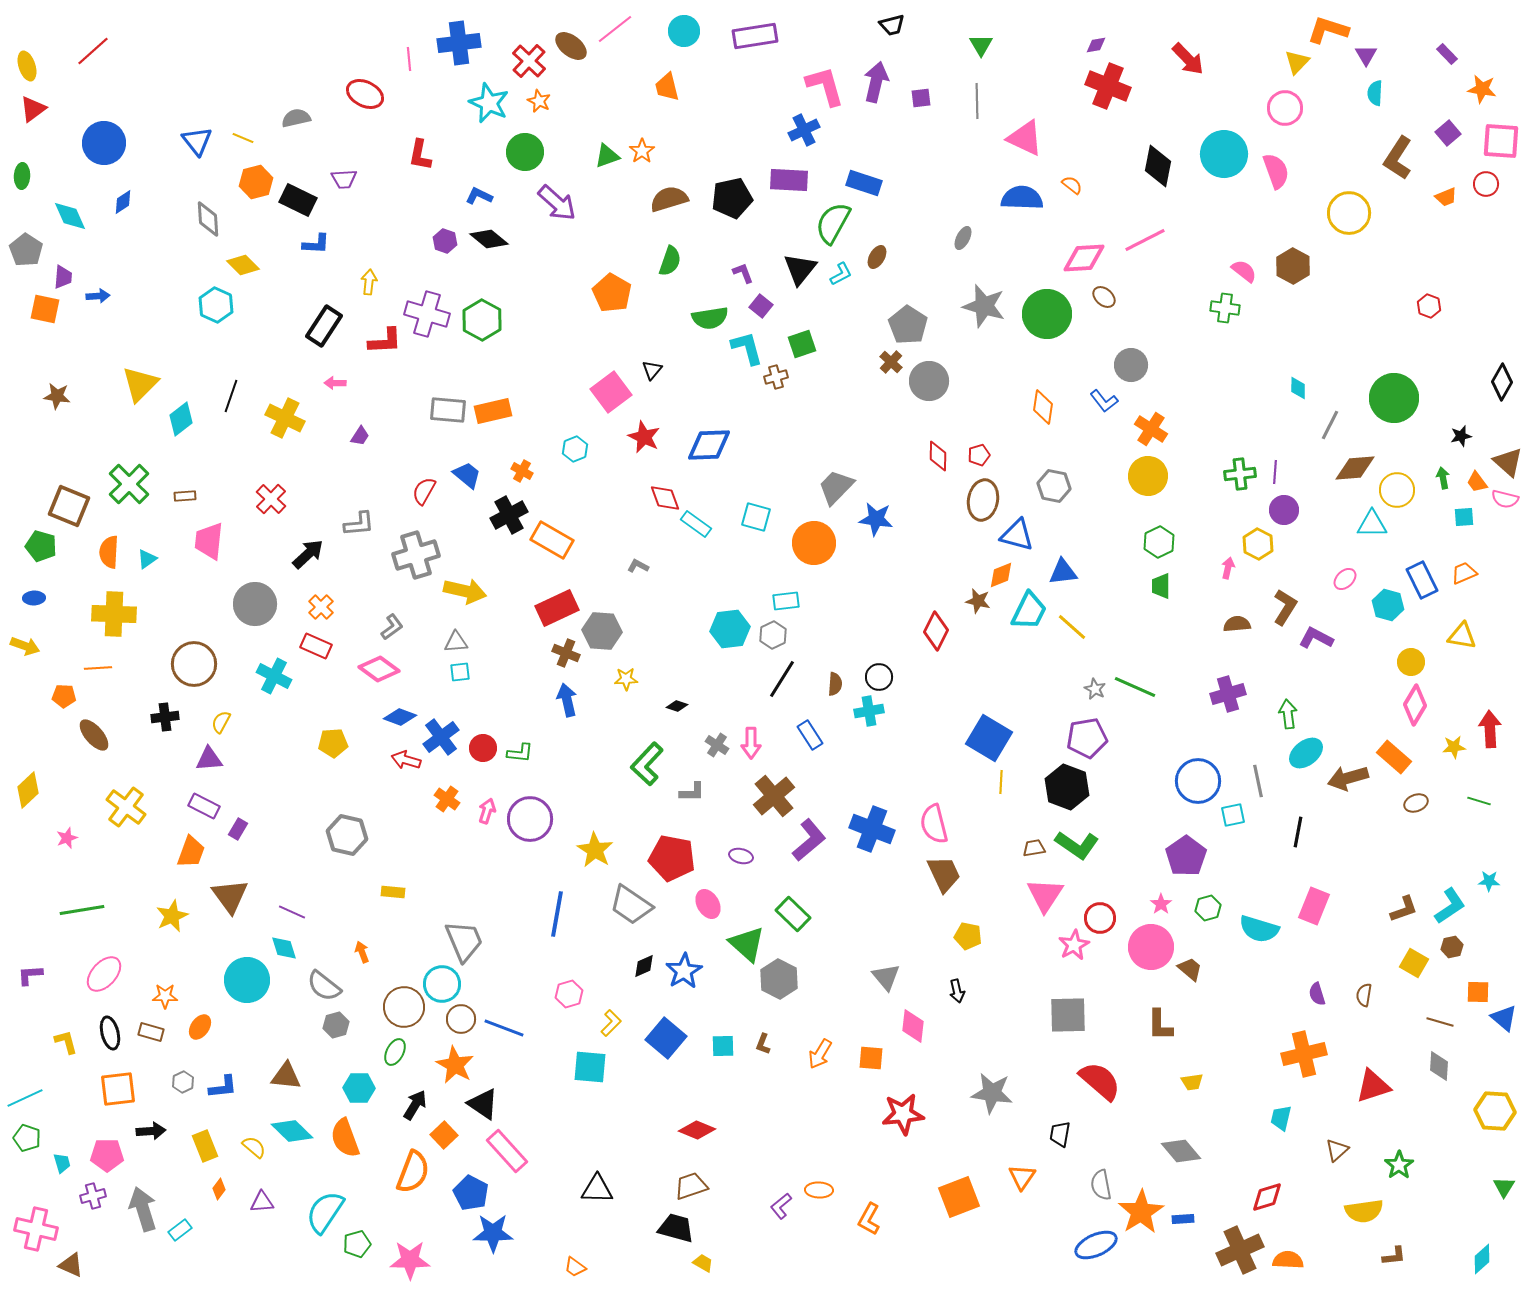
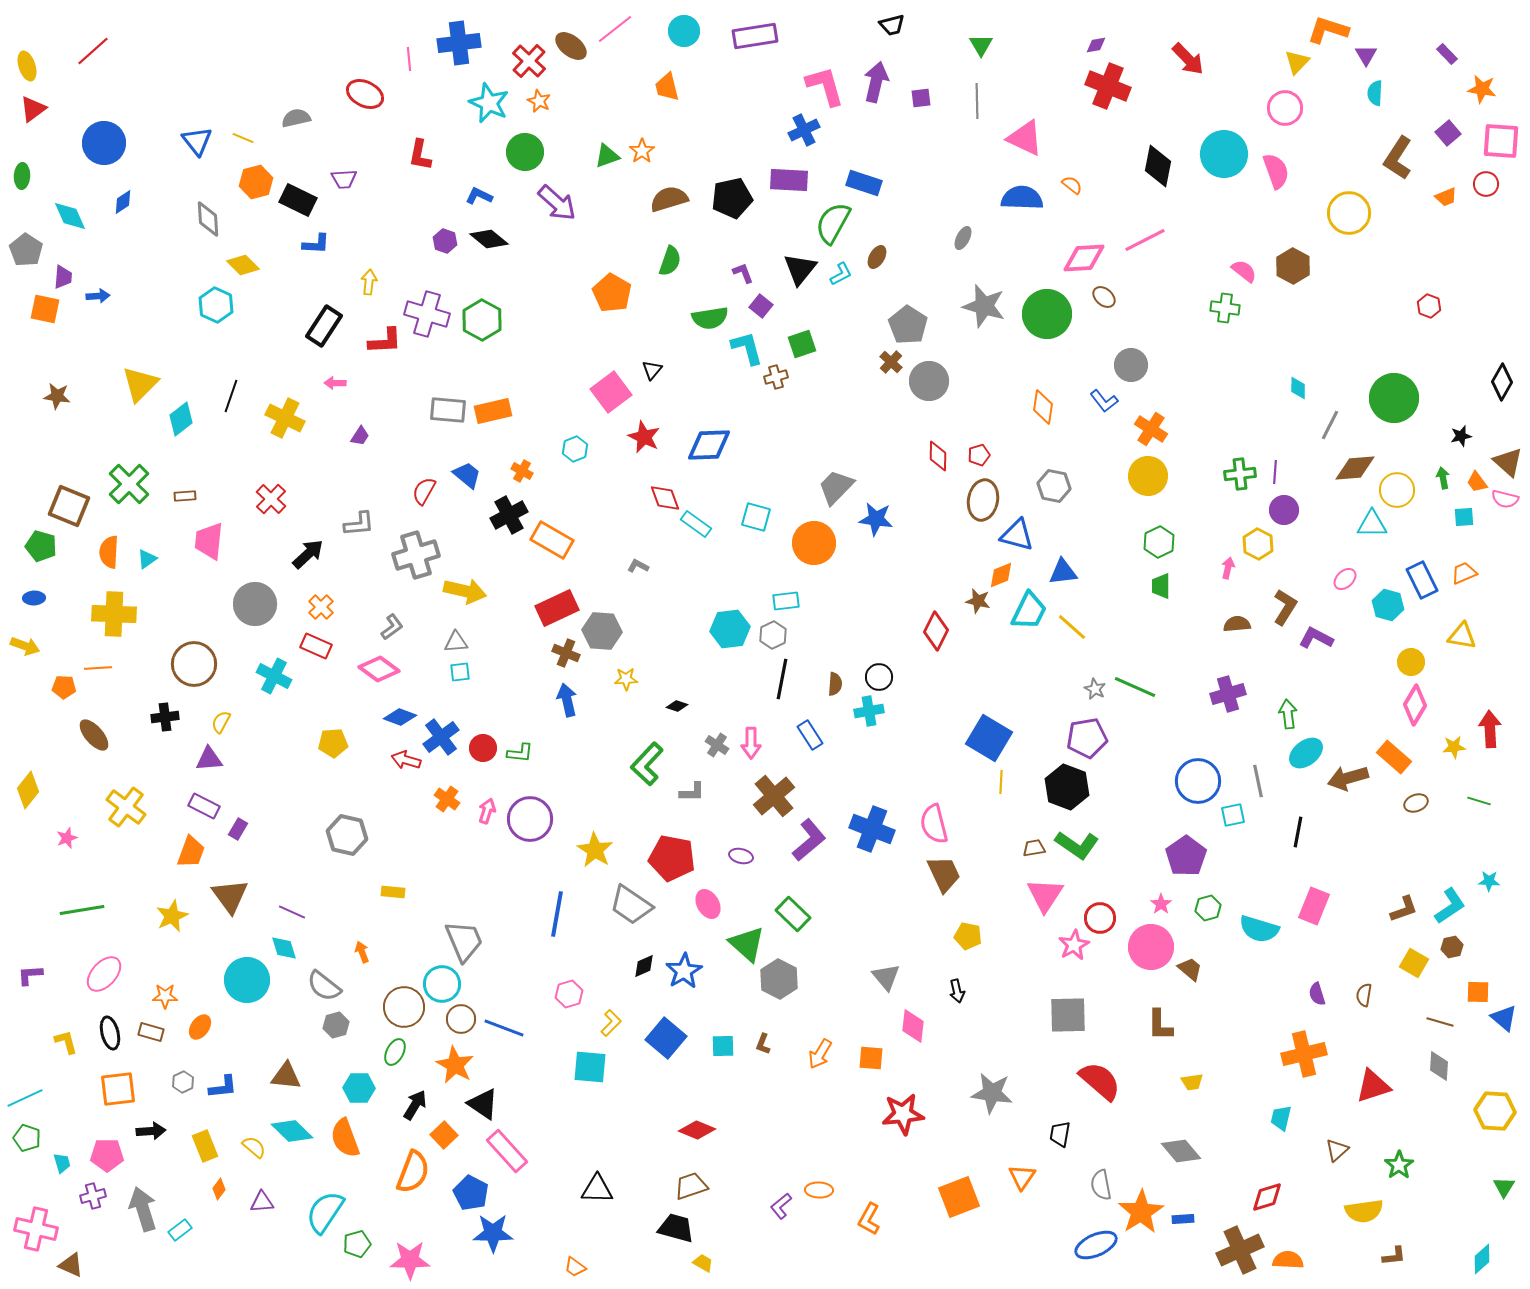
black line at (782, 679): rotated 21 degrees counterclockwise
orange pentagon at (64, 696): moved 9 px up
yellow diamond at (28, 790): rotated 9 degrees counterclockwise
